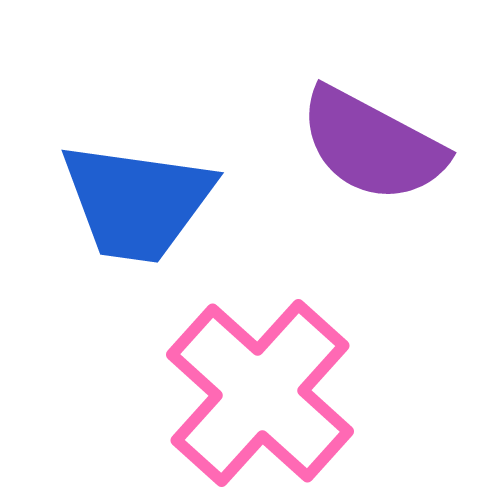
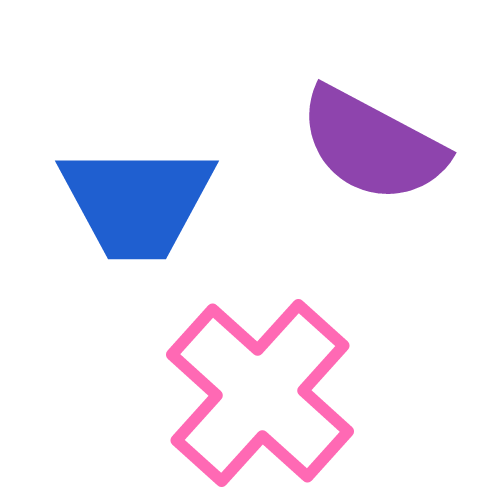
blue trapezoid: rotated 8 degrees counterclockwise
